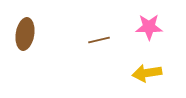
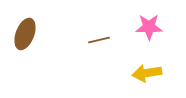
brown ellipse: rotated 12 degrees clockwise
